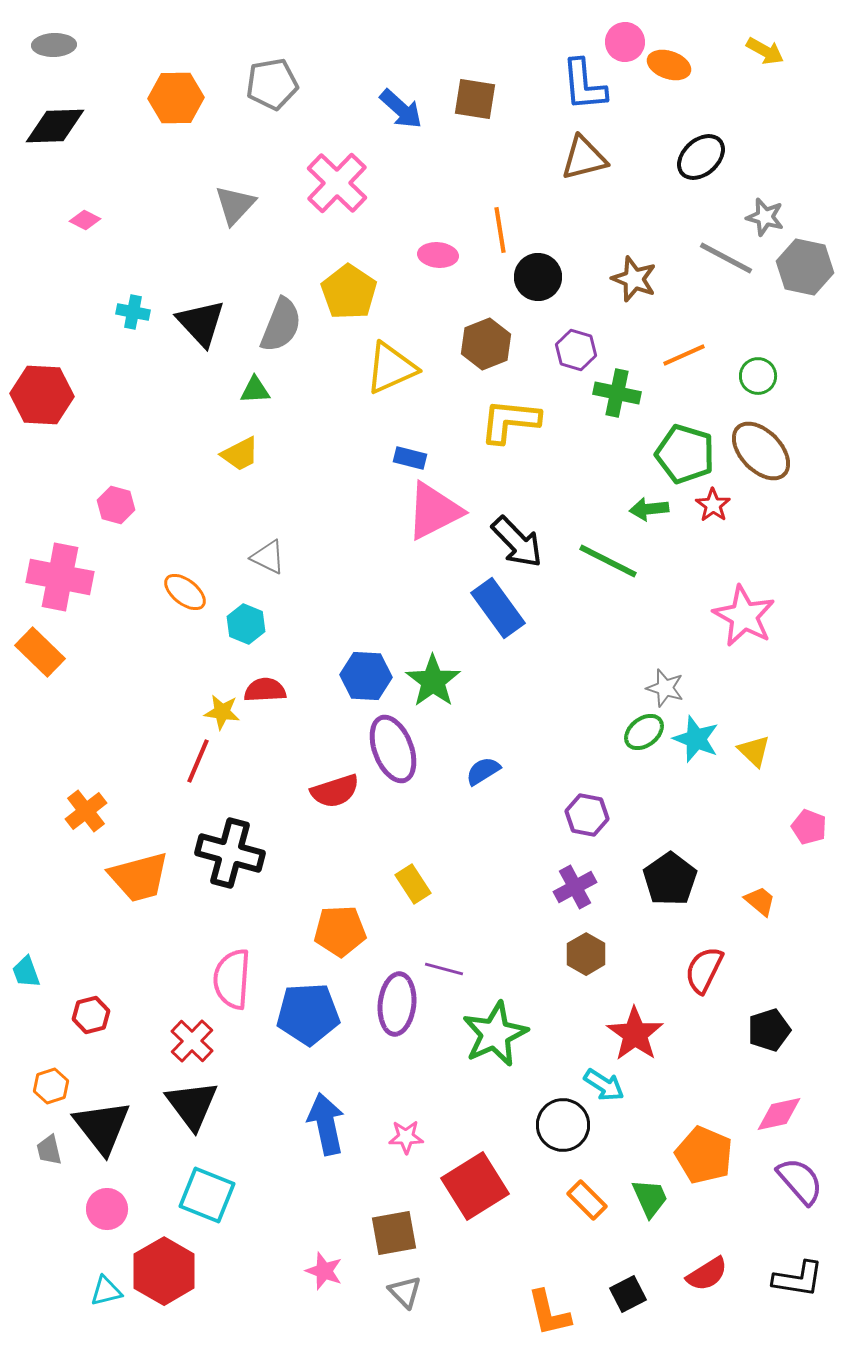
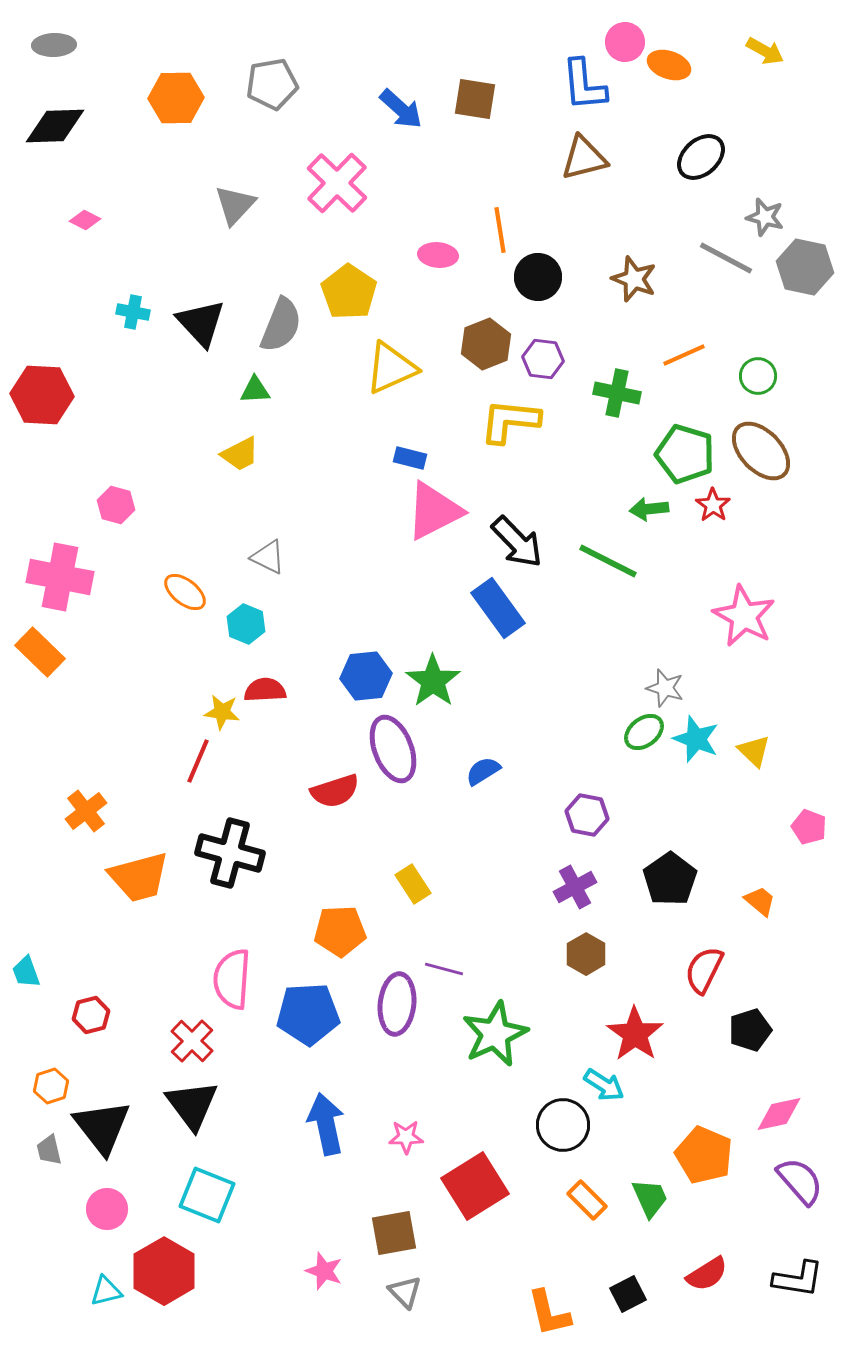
purple hexagon at (576, 350): moved 33 px left, 9 px down; rotated 9 degrees counterclockwise
blue hexagon at (366, 676): rotated 9 degrees counterclockwise
black pentagon at (769, 1030): moved 19 px left
